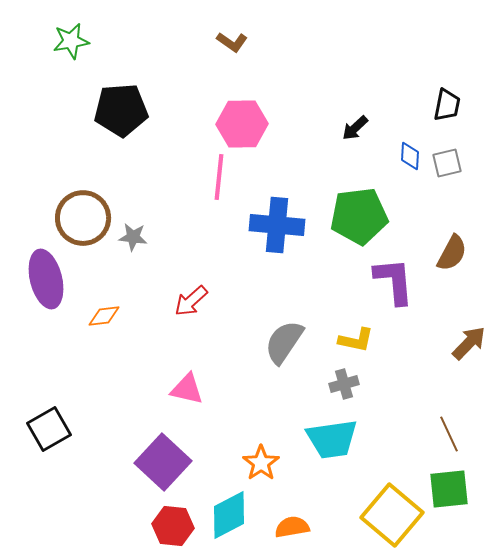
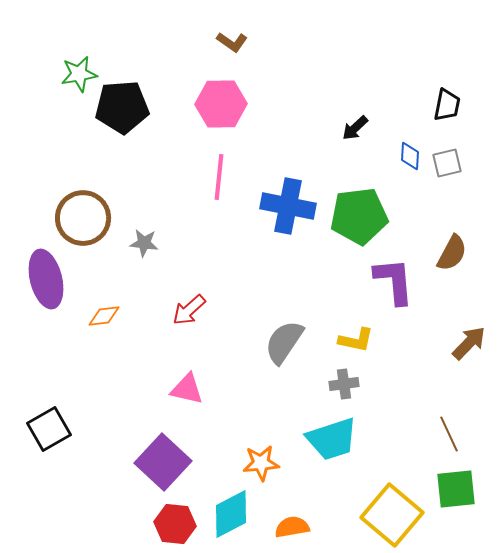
green star: moved 8 px right, 33 px down
black pentagon: moved 1 px right, 3 px up
pink hexagon: moved 21 px left, 20 px up
blue cross: moved 11 px right, 19 px up; rotated 6 degrees clockwise
gray star: moved 11 px right, 6 px down
red arrow: moved 2 px left, 9 px down
gray cross: rotated 8 degrees clockwise
cyan trapezoid: rotated 10 degrees counterclockwise
orange star: rotated 30 degrees clockwise
green square: moved 7 px right
cyan diamond: moved 2 px right, 1 px up
red hexagon: moved 2 px right, 2 px up
